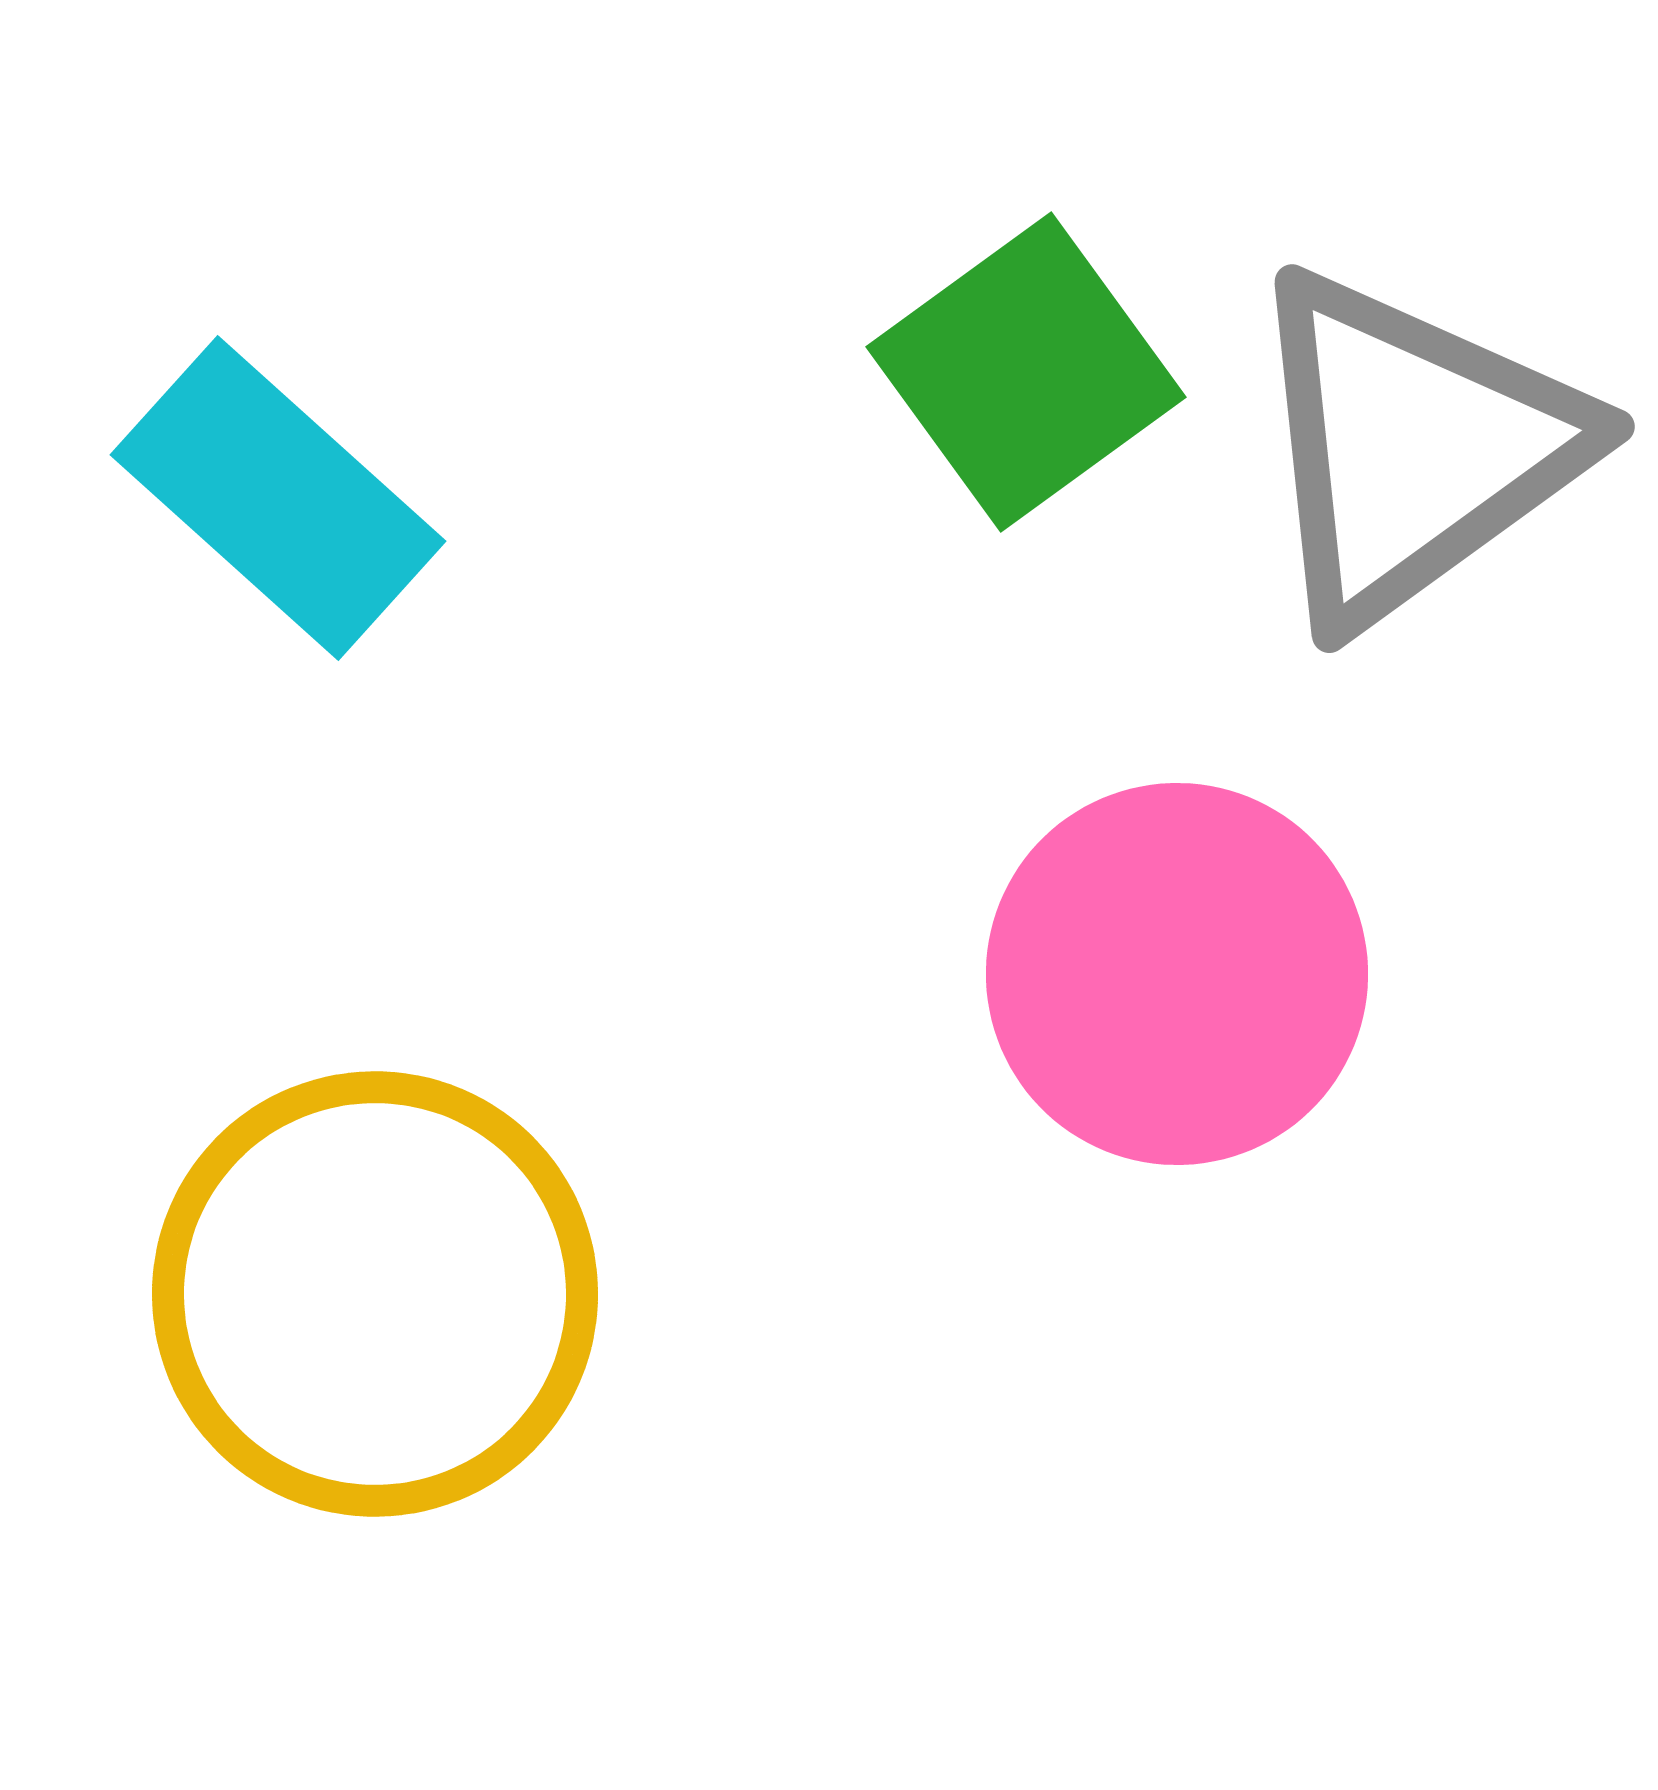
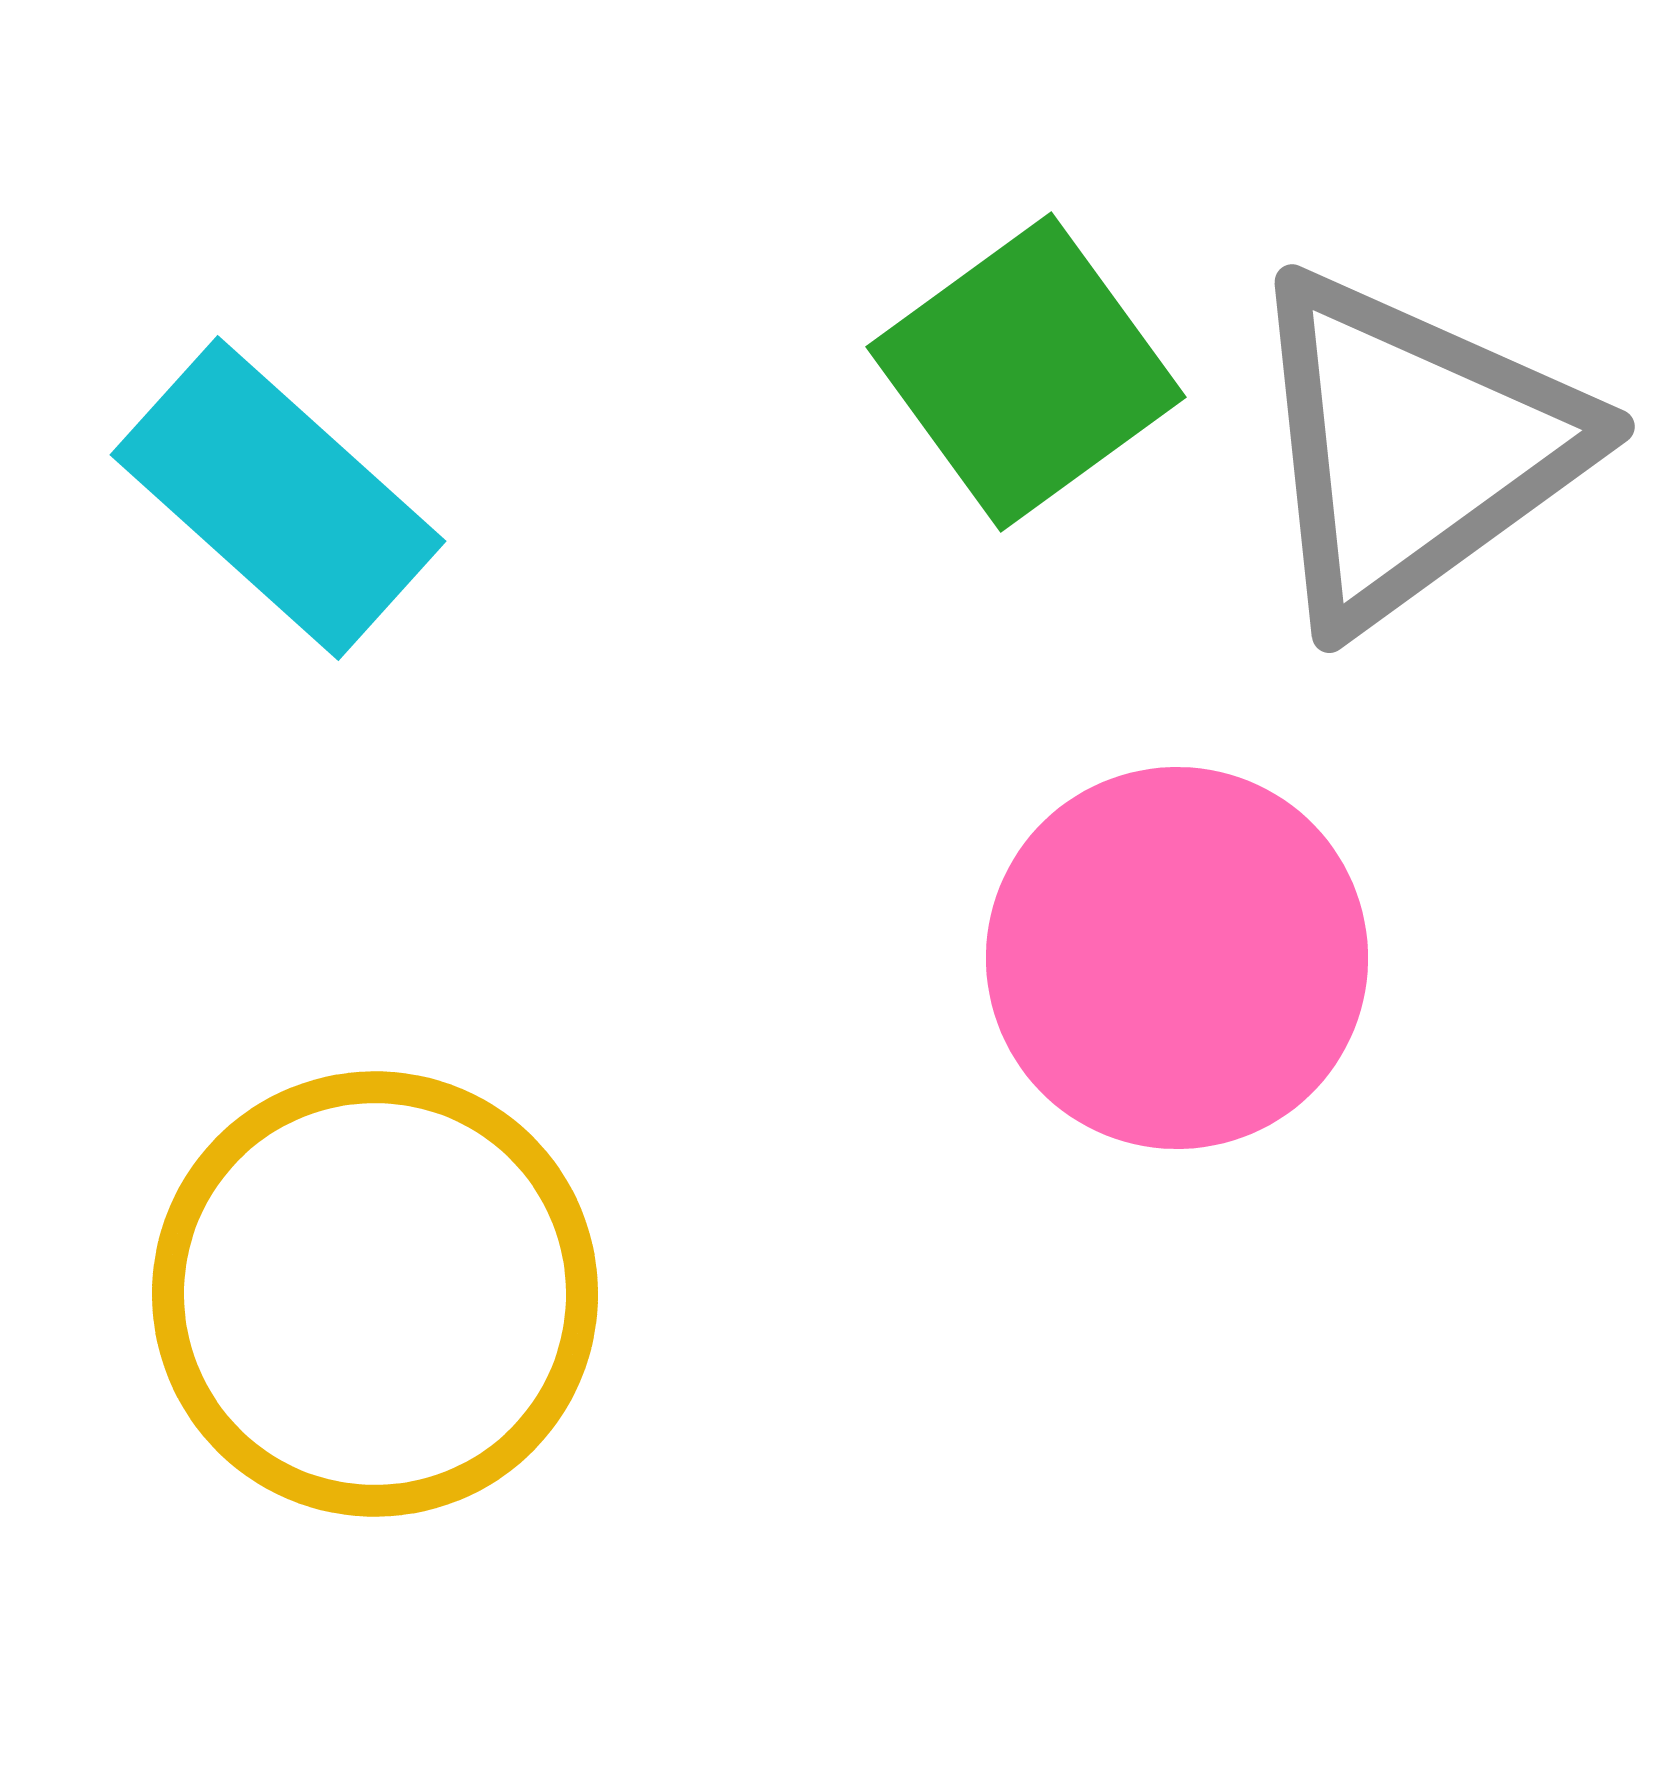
pink circle: moved 16 px up
